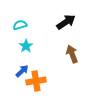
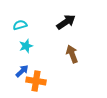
cyan star: rotated 16 degrees clockwise
orange cross: rotated 18 degrees clockwise
